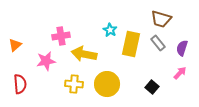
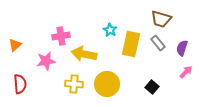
pink arrow: moved 6 px right, 1 px up
